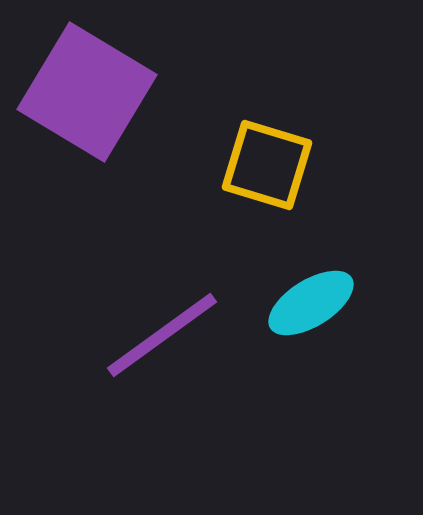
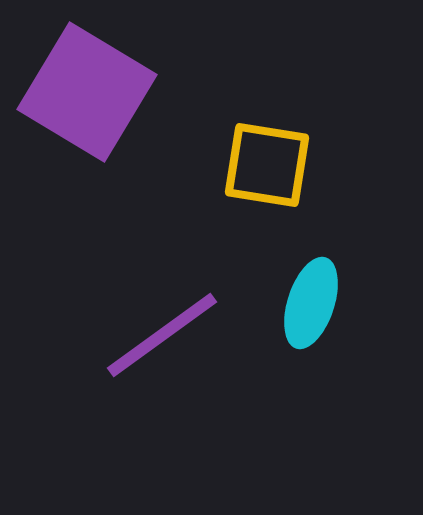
yellow square: rotated 8 degrees counterclockwise
cyan ellipse: rotated 40 degrees counterclockwise
